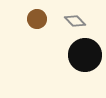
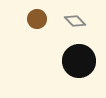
black circle: moved 6 px left, 6 px down
